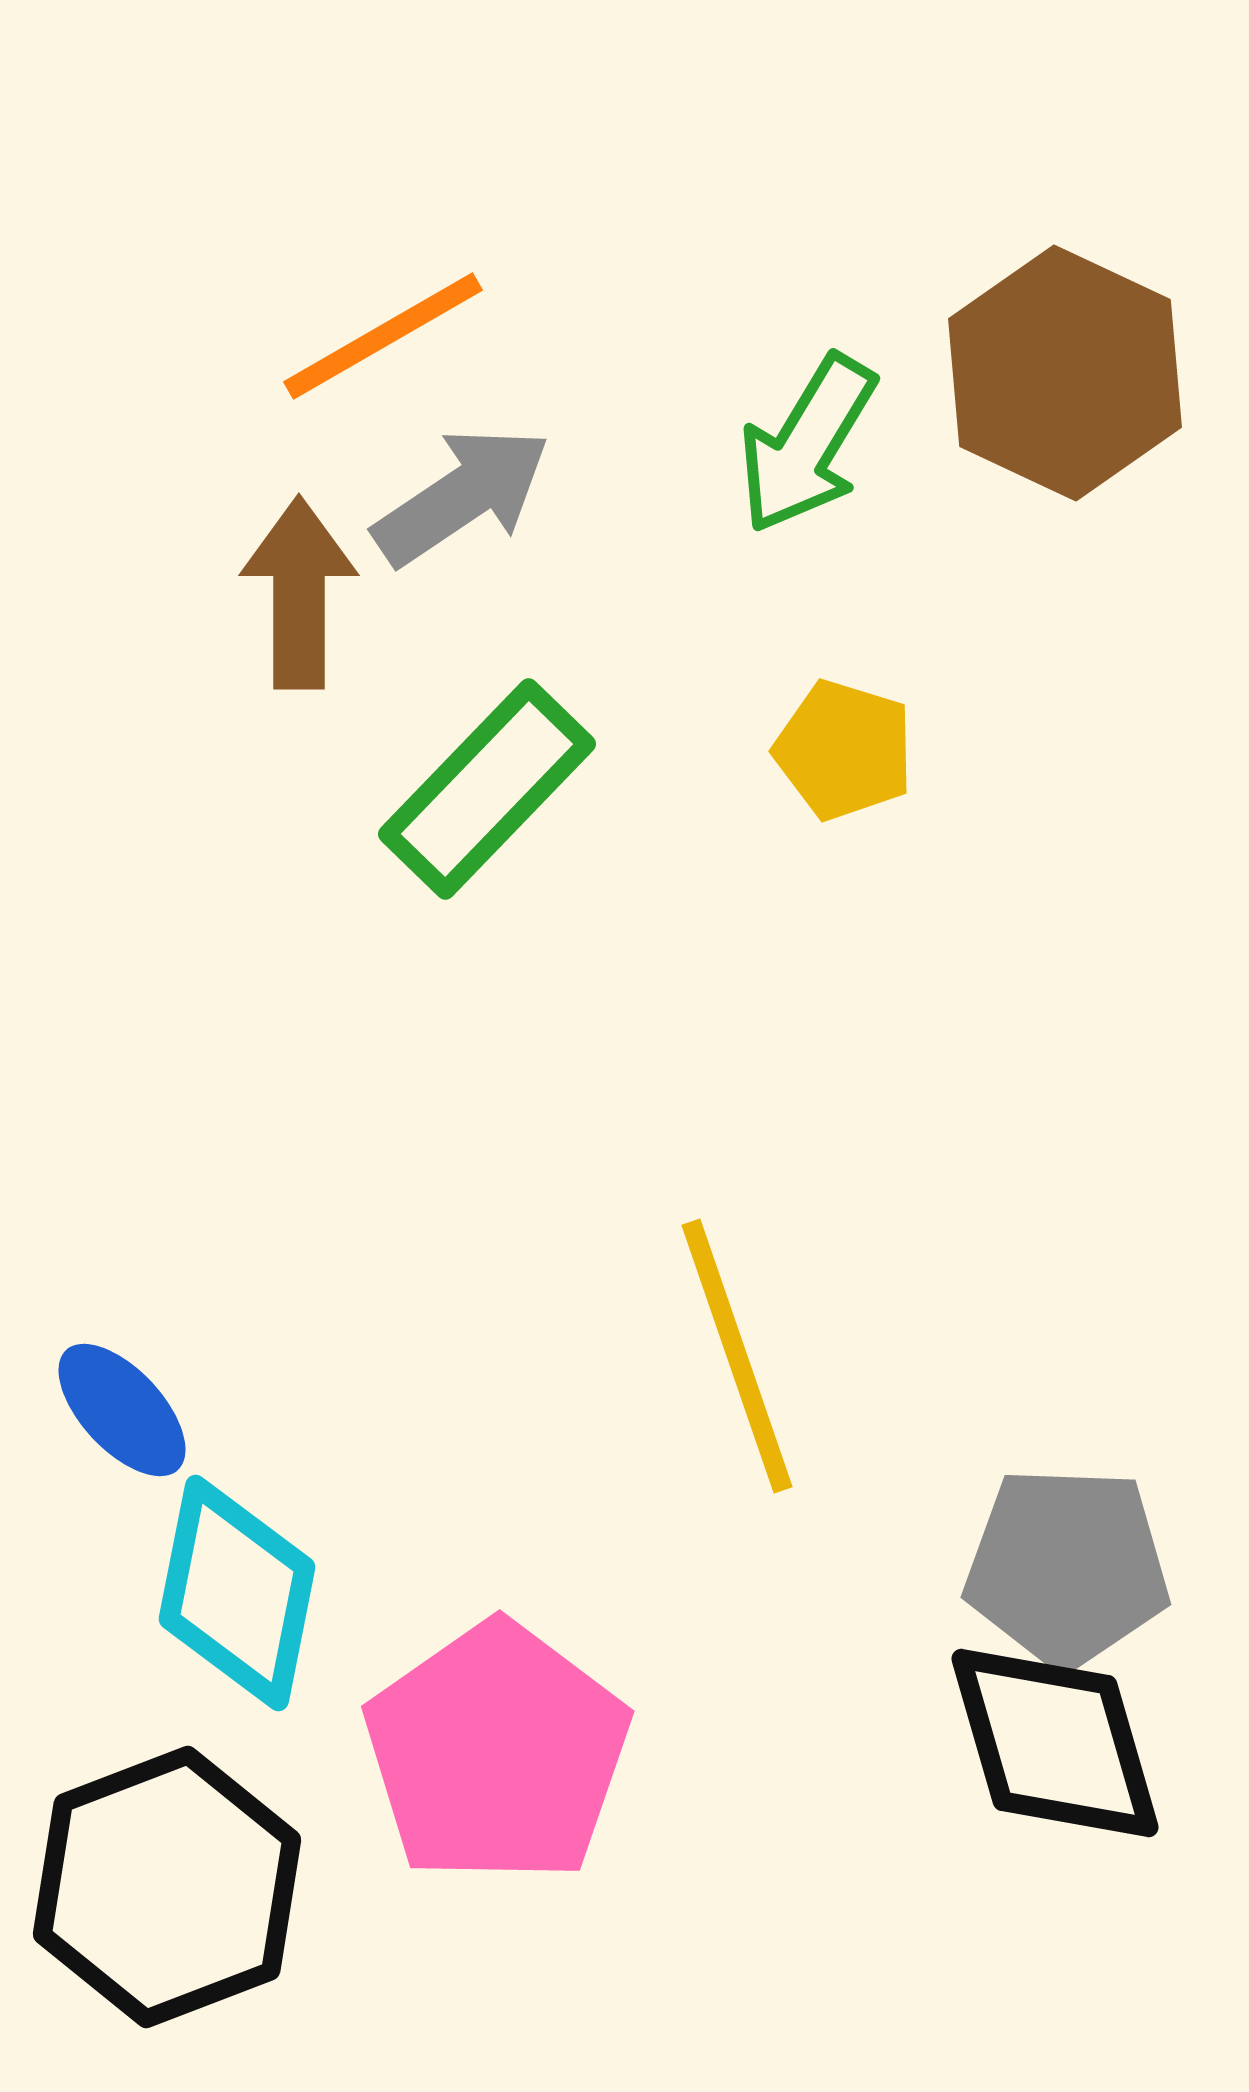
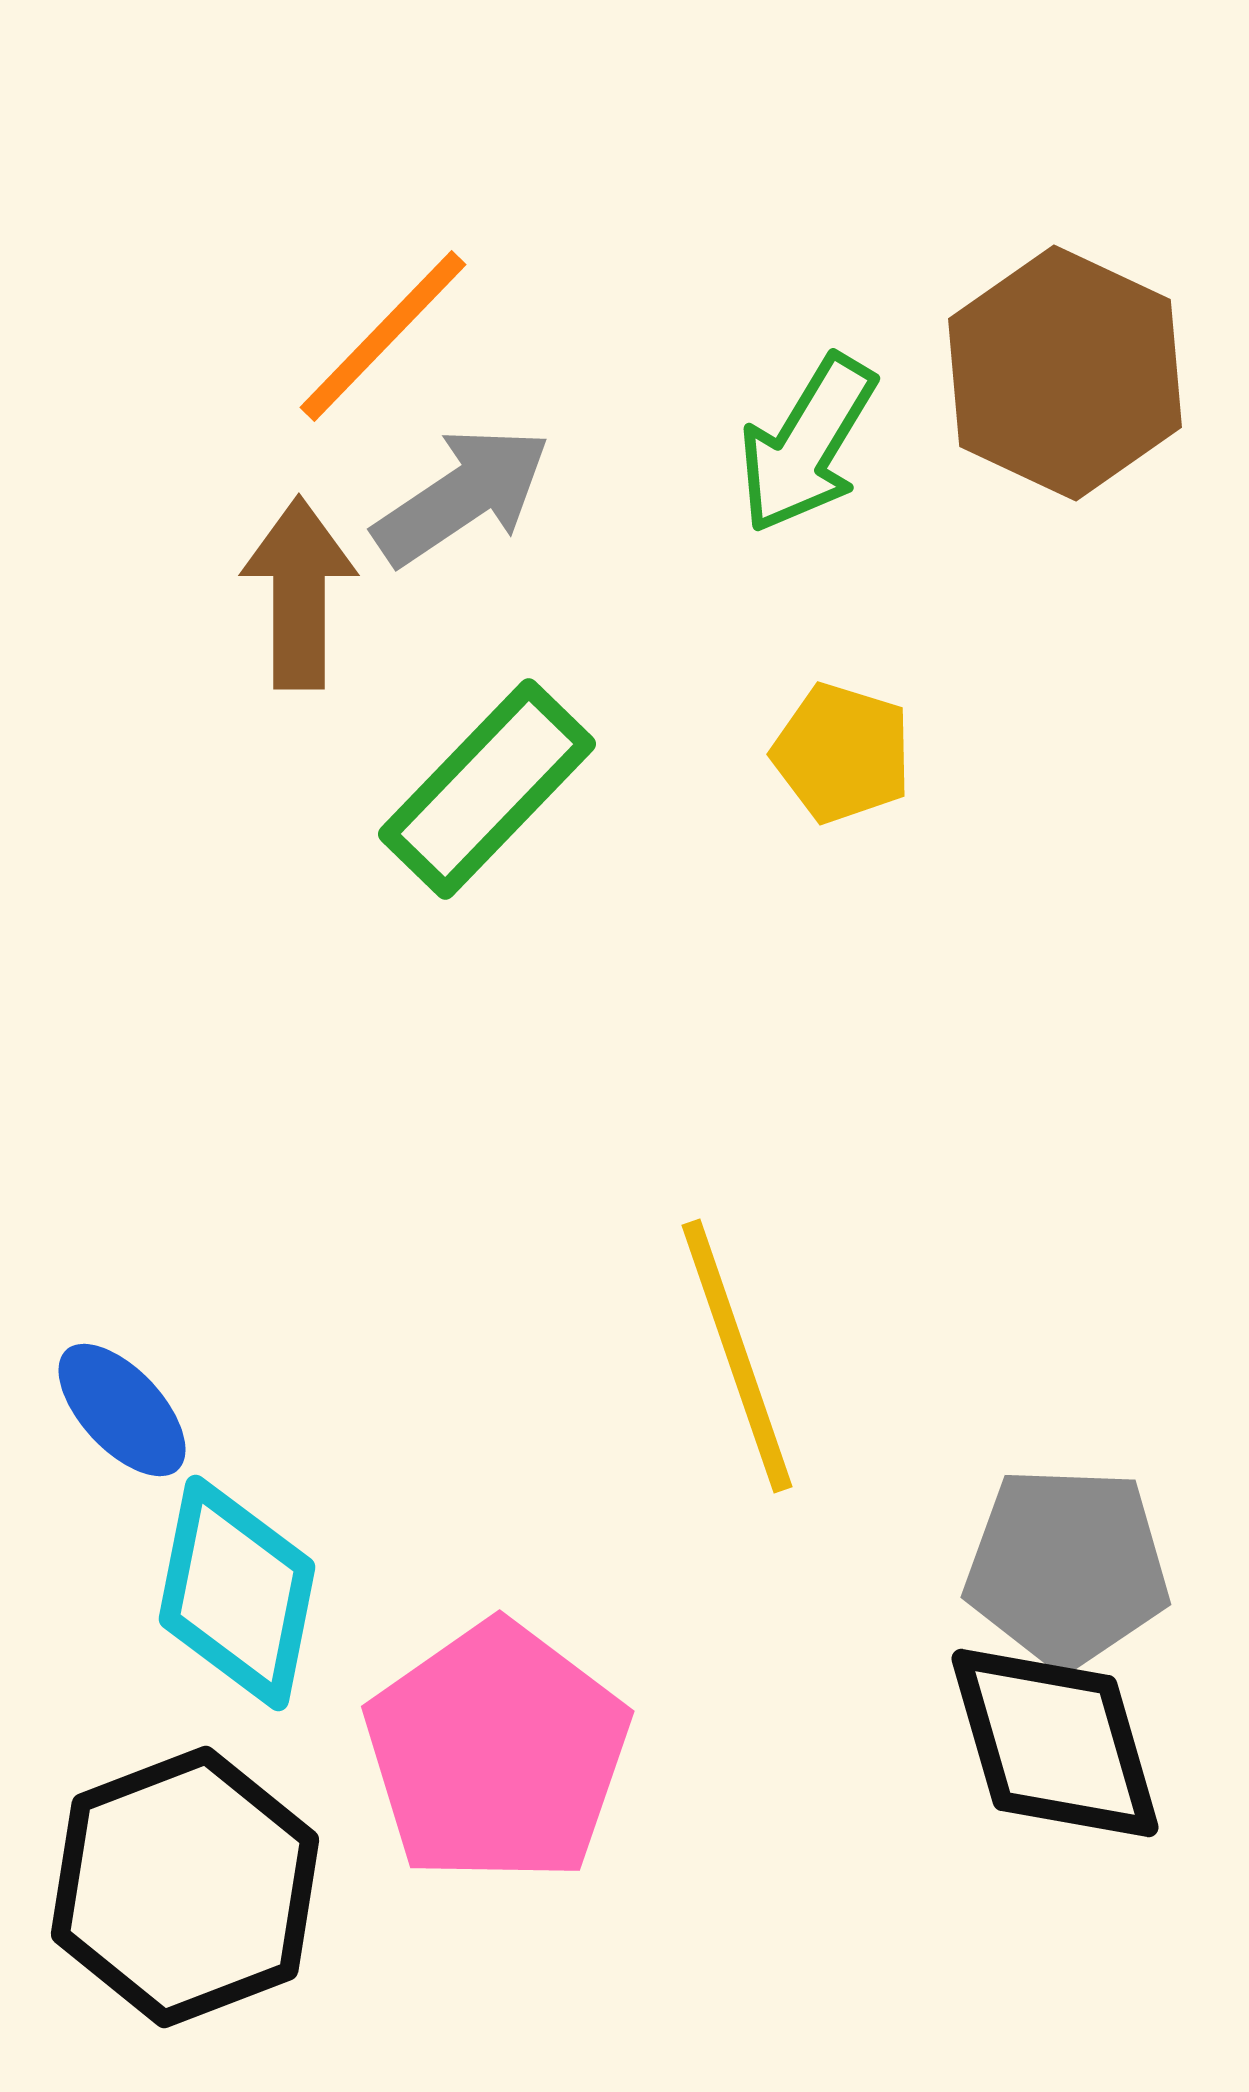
orange line: rotated 16 degrees counterclockwise
yellow pentagon: moved 2 px left, 3 px down
black hexagon: moved 18 px right
